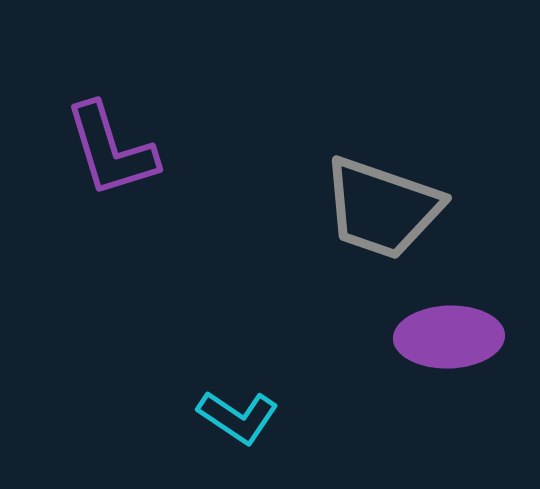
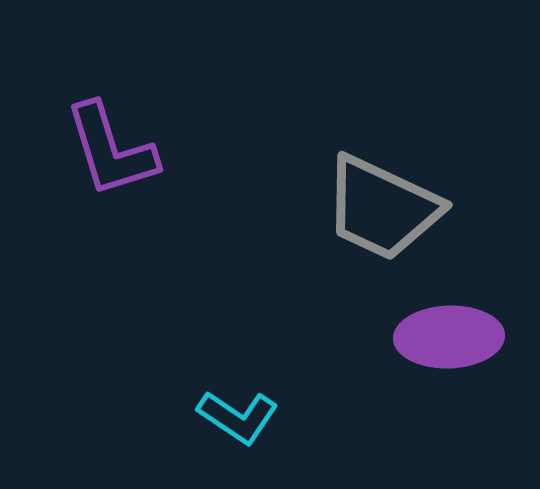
gray trapezoid: rotated 6 degrees clockwise
